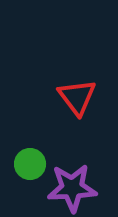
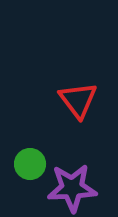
red triangle: moved 1 px right, 3 px down
